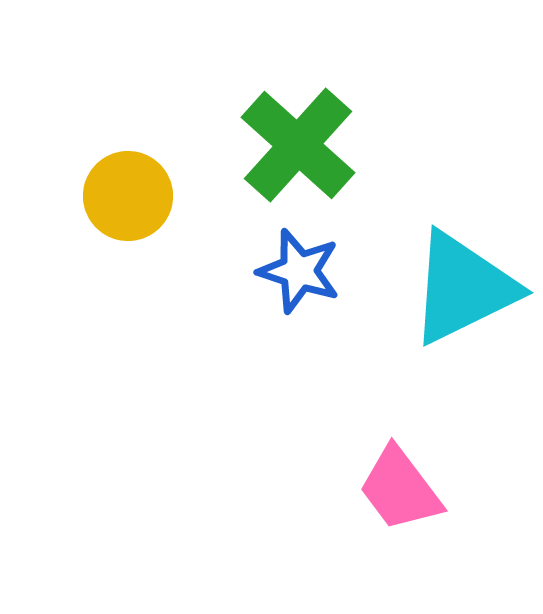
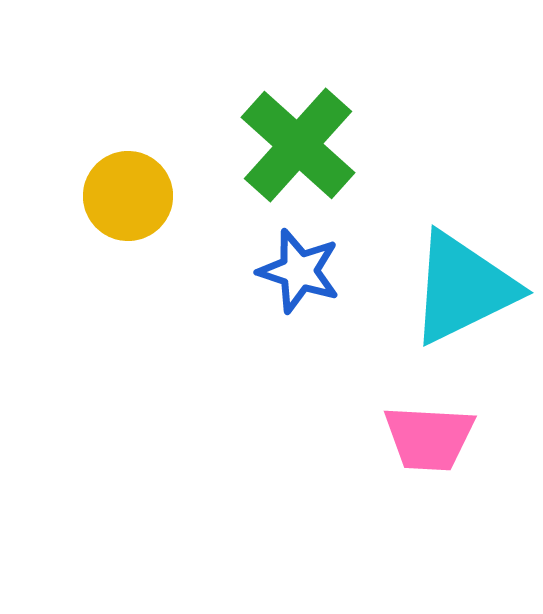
pink trapezoid: moved 29 px right, 51 px up; rotated 50 degrees counterclockwise
